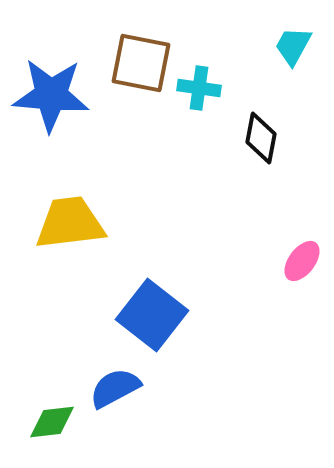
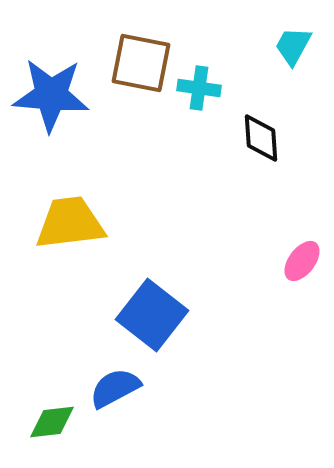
black diamond: rotated 15 degrees counterclockwise
